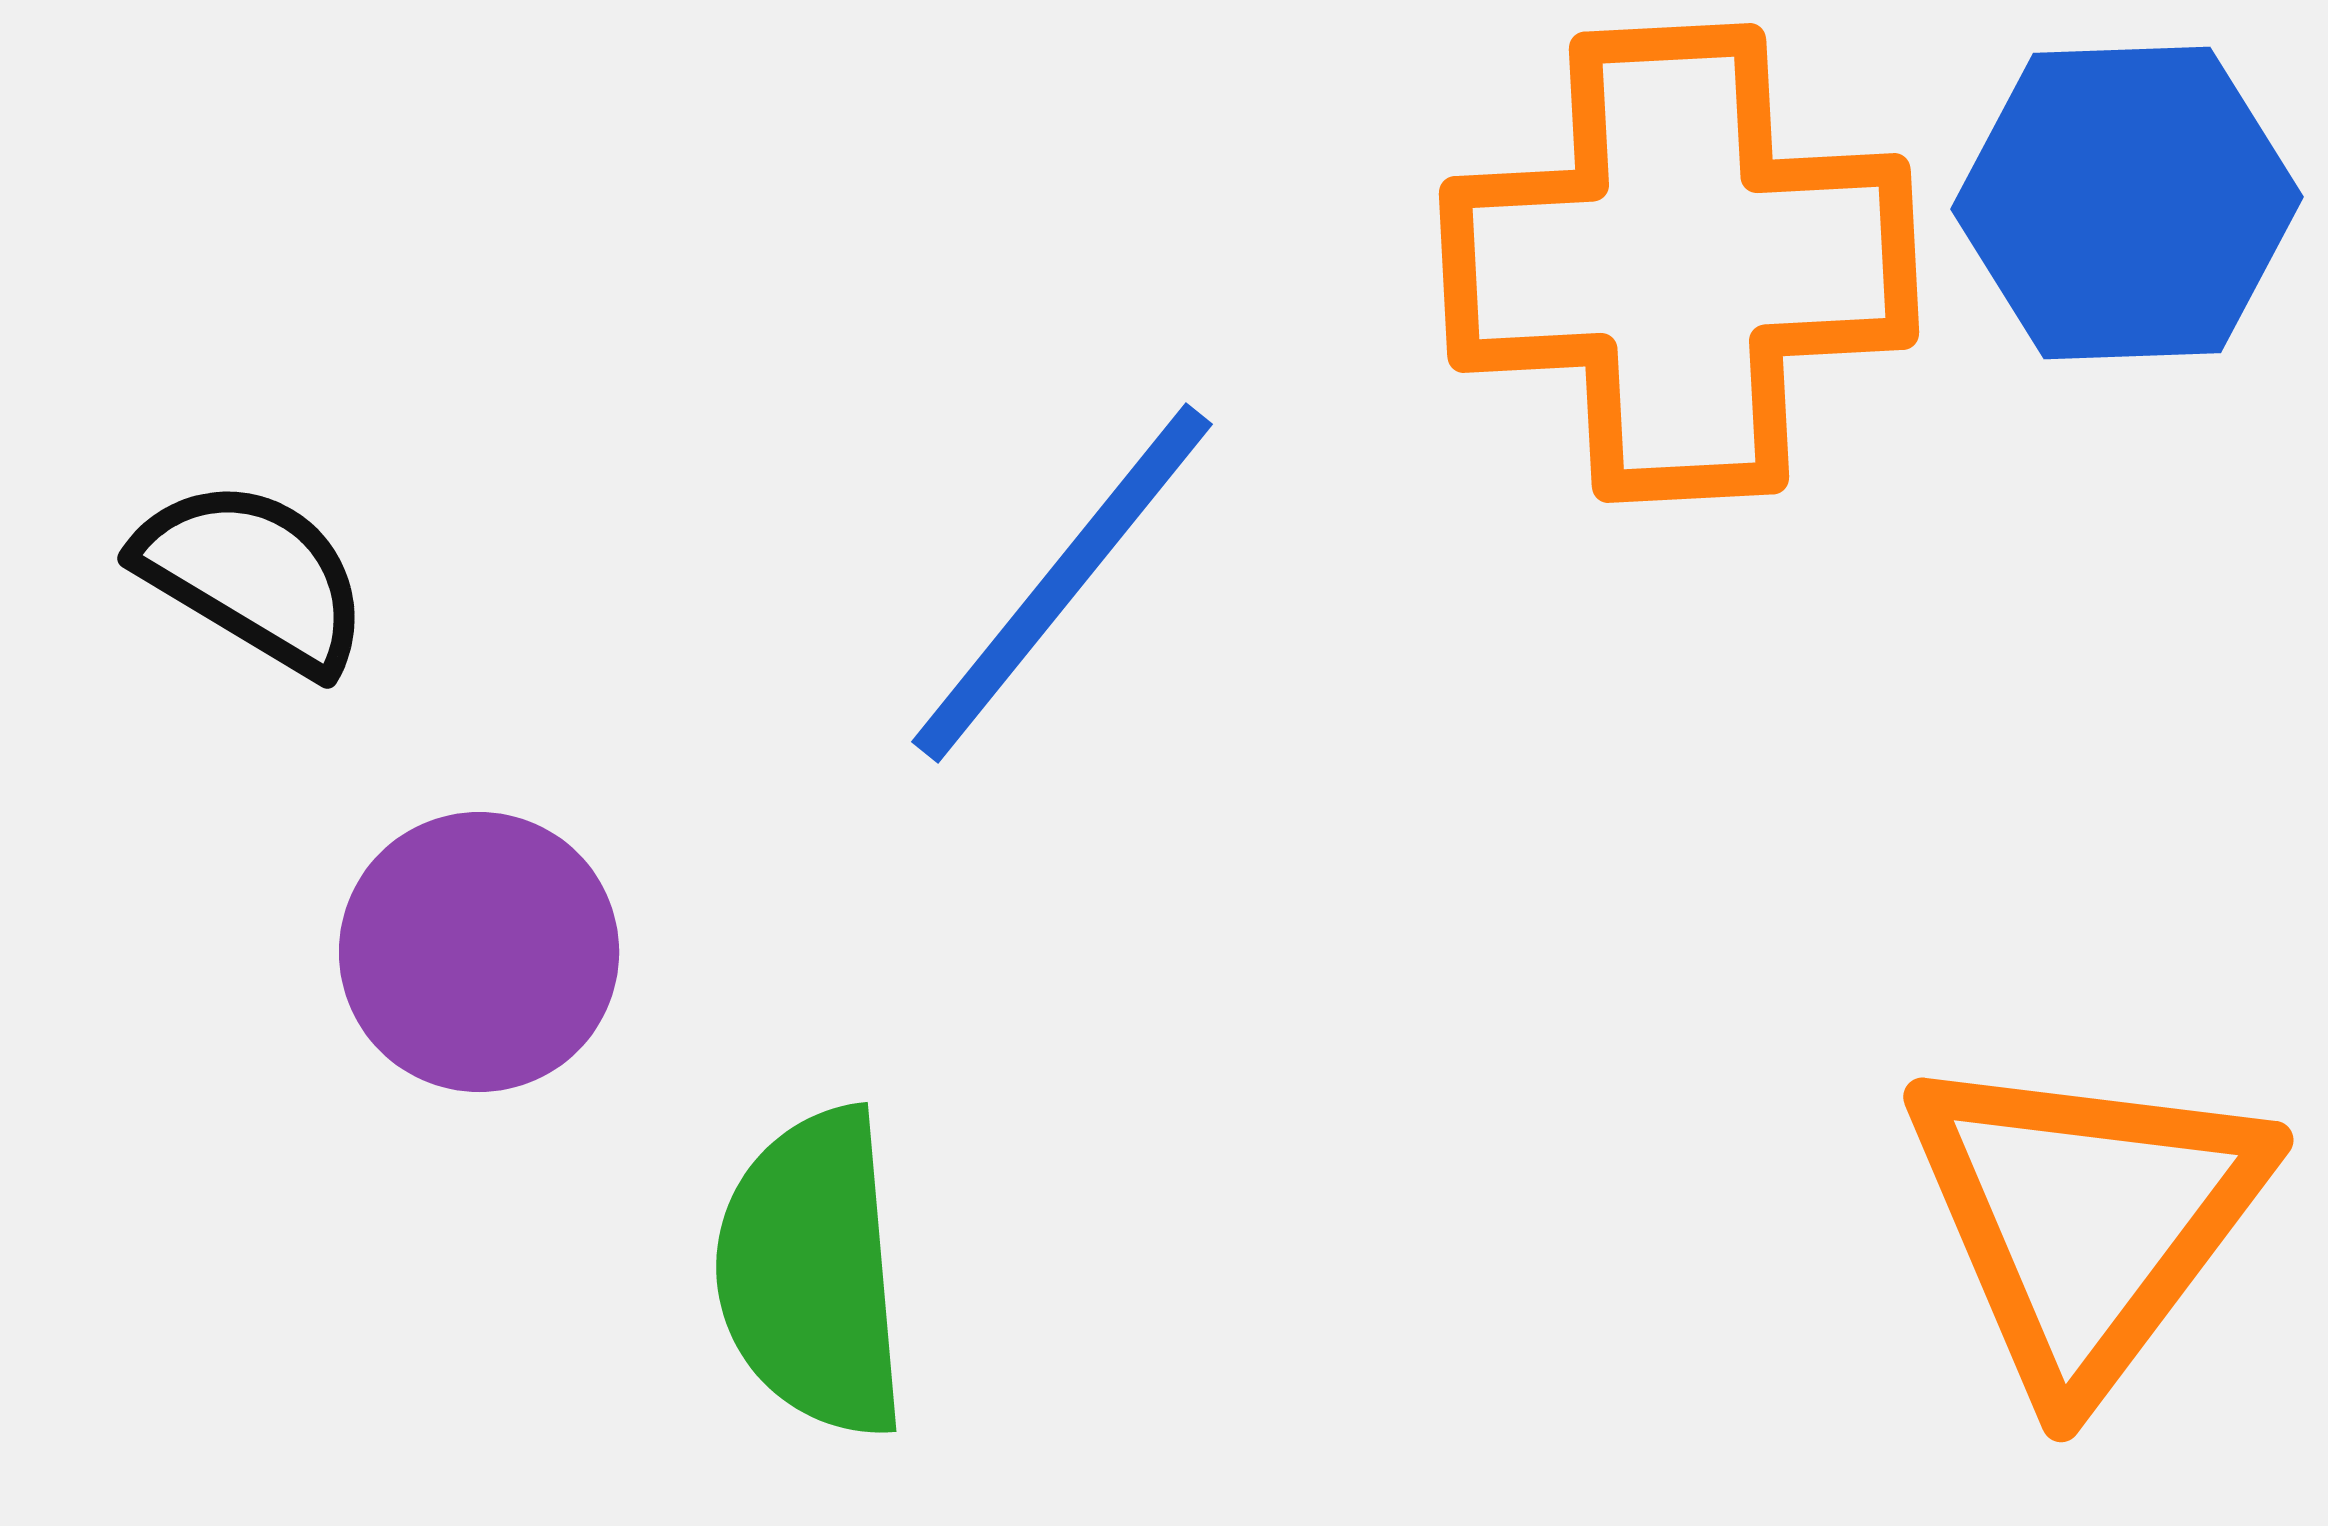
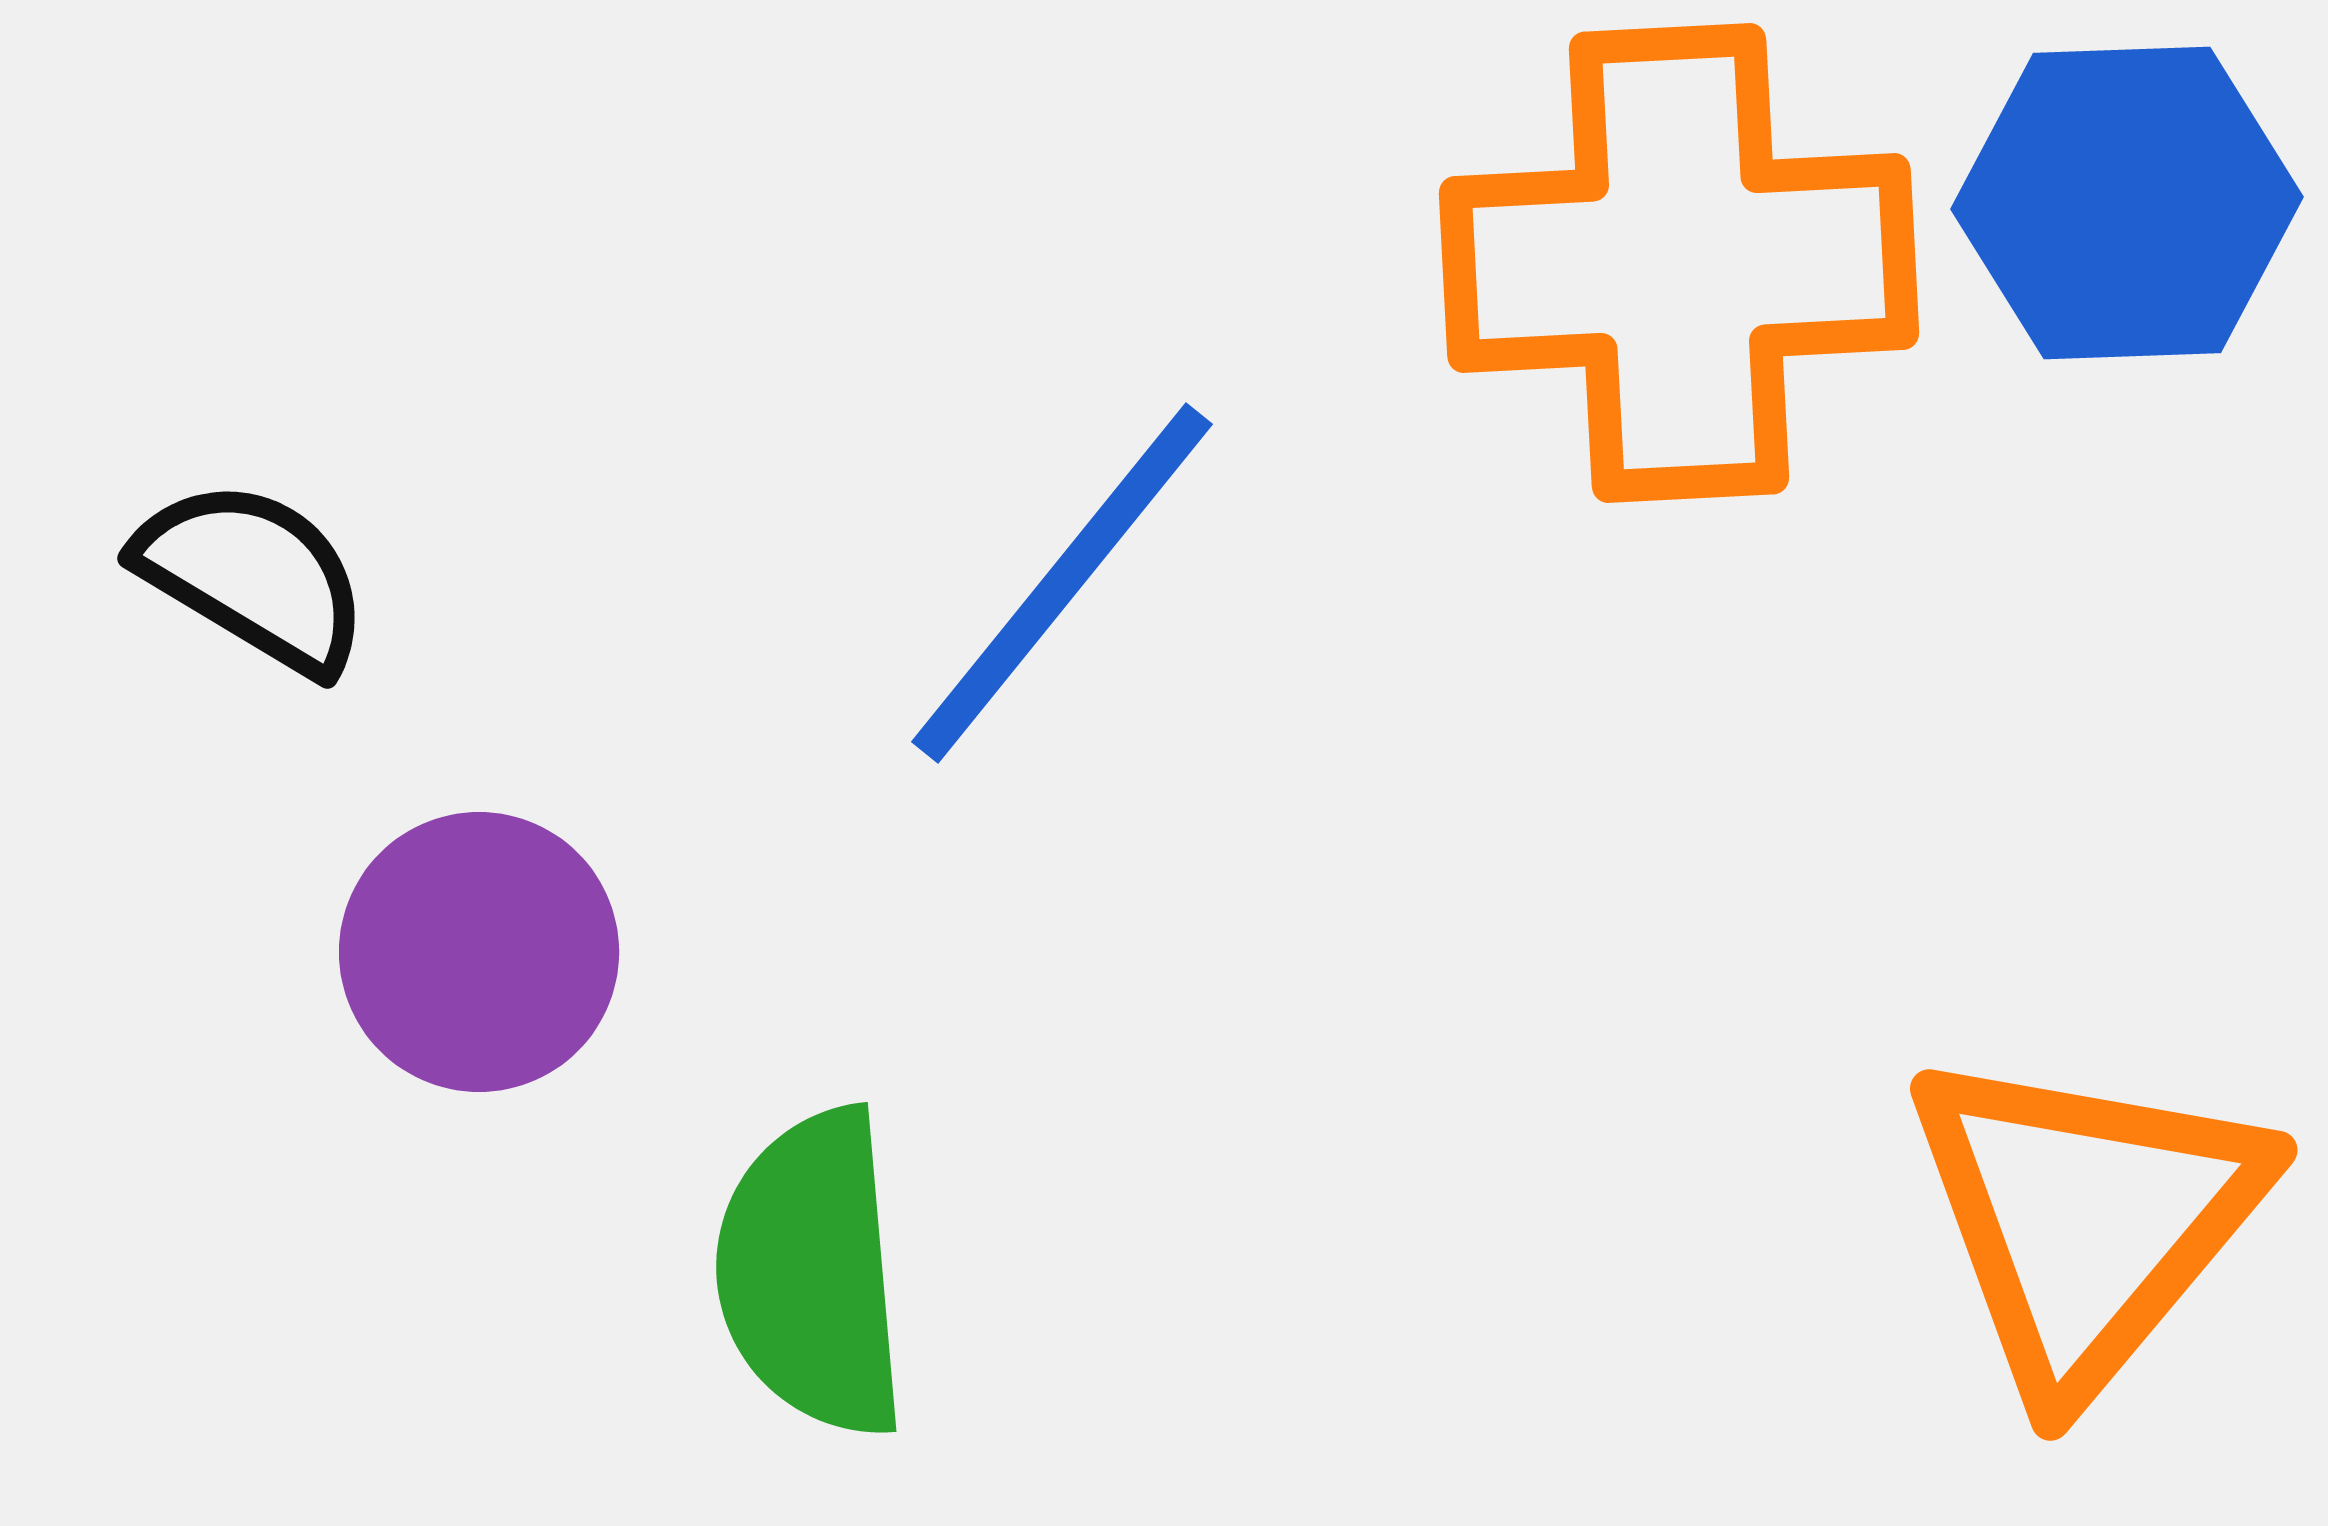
orange triangle: rotated 3 degrees clockwise
